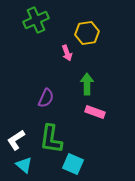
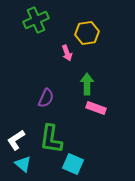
pink rectangle: moved 1 px right, 4 px up
cyan triangle: moved 1 px left, 1 px up
